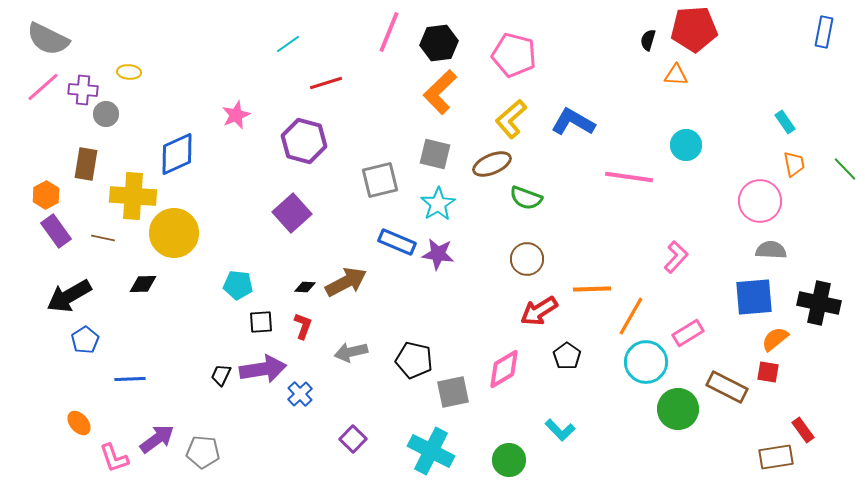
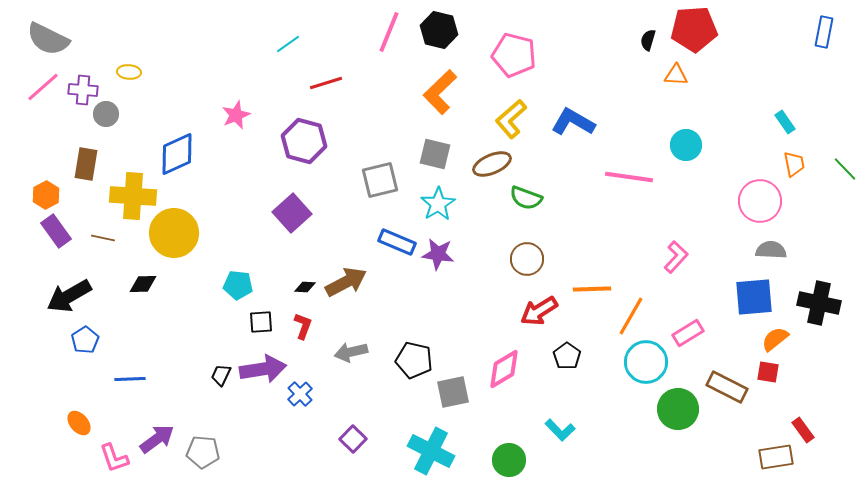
black hexagon at (439, 43): moved 13 px up; rotated 21 degrees clockwise
